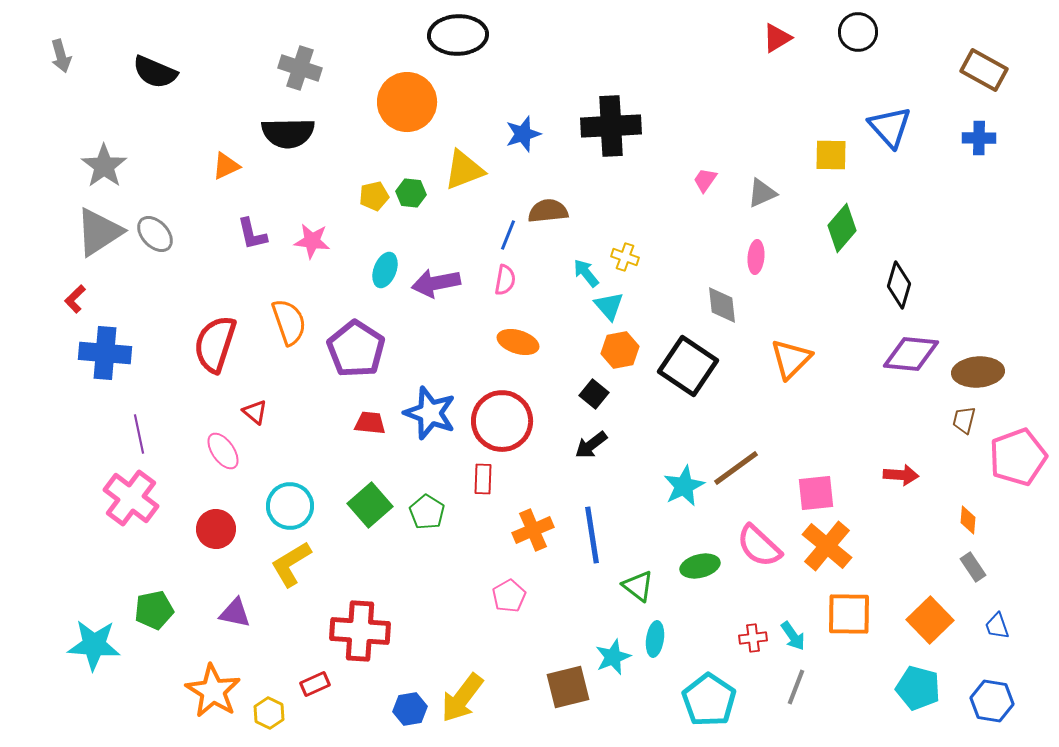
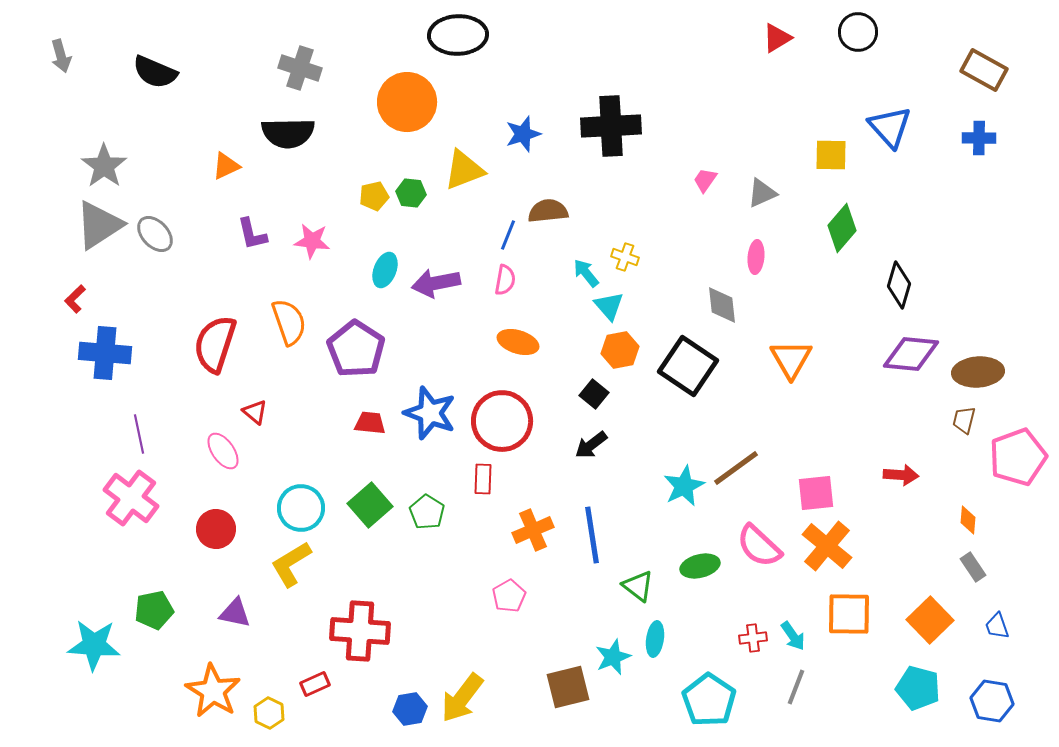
gray triangle at (99, 232): moved 7 px up
orange triangle at (791, 359): rotated 15 degrees counterclockwise
cyan circle at (290, 506): moved 11 px right, 2 px down
